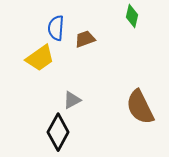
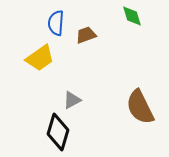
green diamond: rotated 30 degrees counterclockwise
blue semicircle: moved 5 px up
brown trapezoid: moved 1 px right, 4 px up
black diamond: rotated 12 degrees counterclockwise
